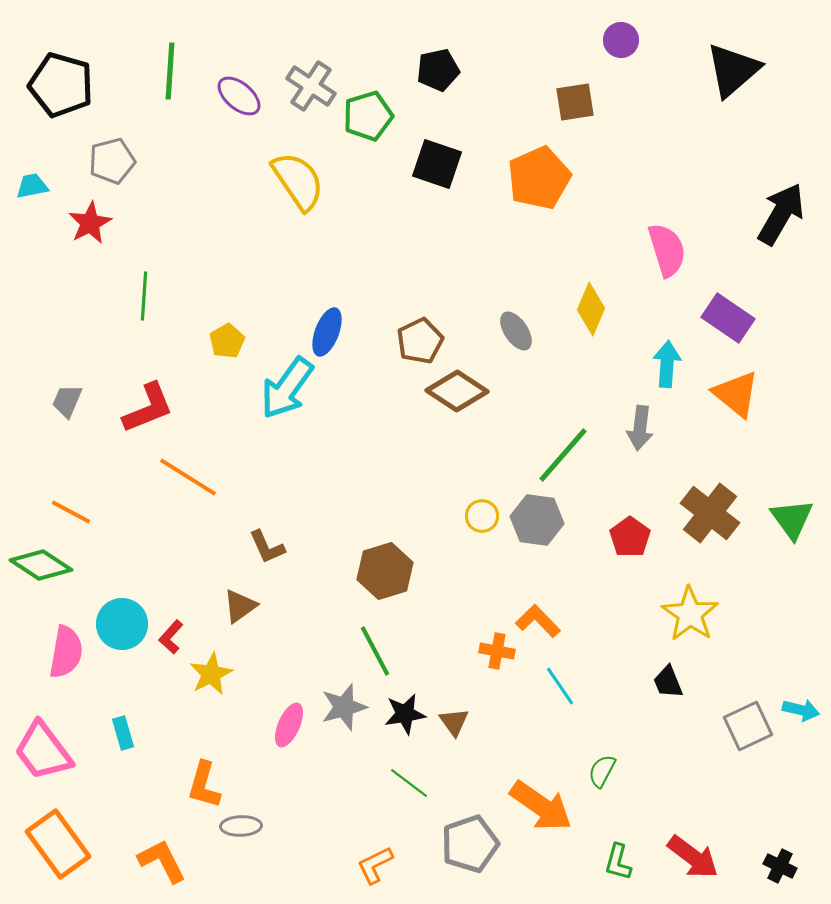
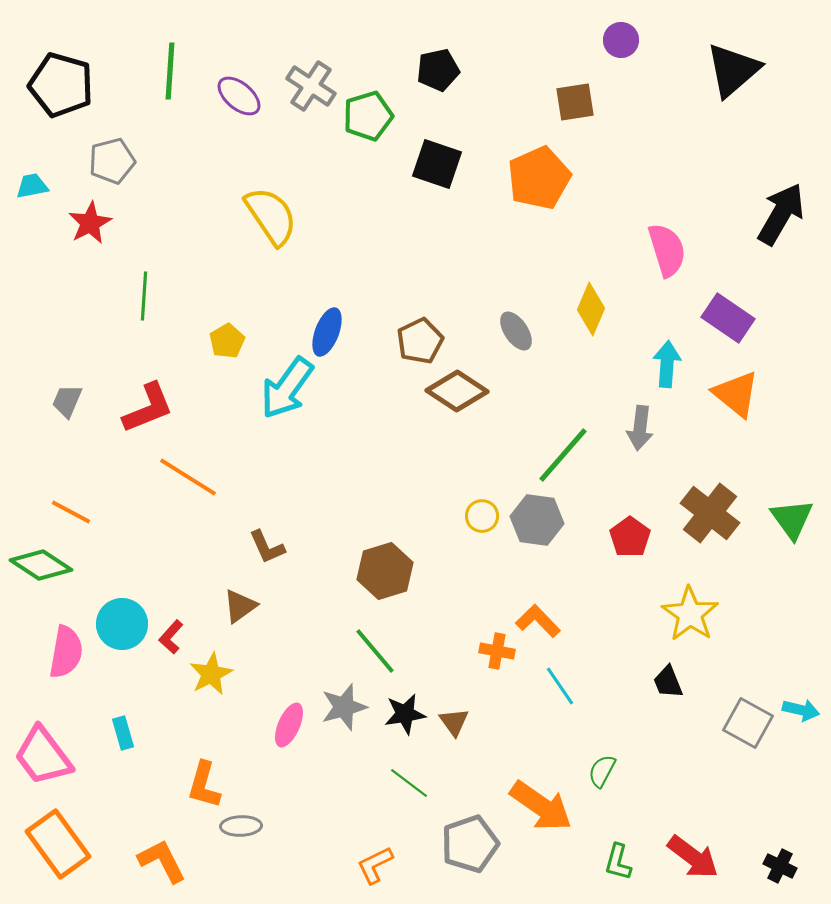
yellow semicircle at (298, 181): moved 27 px left, 35 px down
green line at (375, 651): rotated 12 degrees counterclockwise
gray square at (748, 726): moved 3 px up; rotated 36 degrees counterclockwise
pink trapezoid at (43, 751): moved 5 px down
